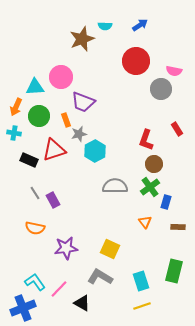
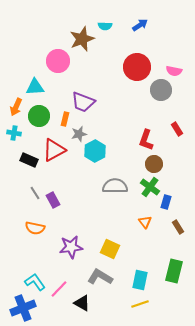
red circle: moved 1 px right, 6 px down
pink circle: moved 3 px left, 16 px up
gray circle: moved 1 px down
orange rectangle: moved 1 px left, 1 px up; rotated 32 degrees clockwise
red triangle: rotated 10 degrees counterclockwise
green cross: rotated 18 degrees counterclockwise
brown rectangle: rotated 56 degrees clockwise
purple star: moved 5 px right, 1 px up
cyan rectangle: moved 1 px left, 1 px up; rotated 30 degrees clockwise
yellow line: moved 2 px left, 2 px up
